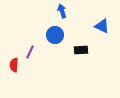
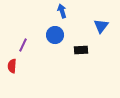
blue triangle: moved 1 px left; rotated 42 degrees clockwise
purple line: moved 7 px left, 7 px up
red semicircle: moved 2 px left, 1 px down
